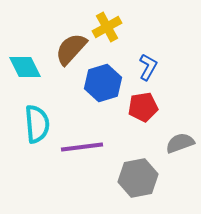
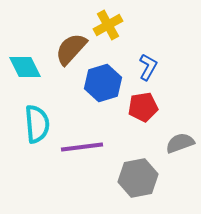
yellow cross: moved 1 px right, 2 px up
